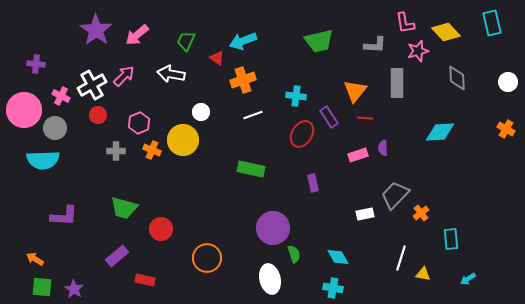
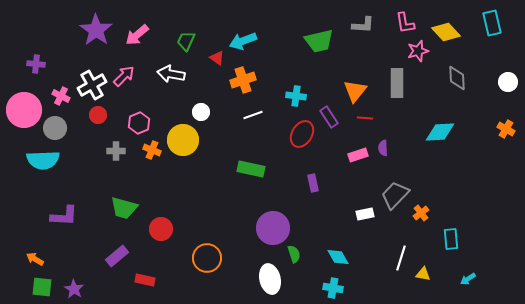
gray L-shape at (375, 45): moved 12 px left, 20 px up
